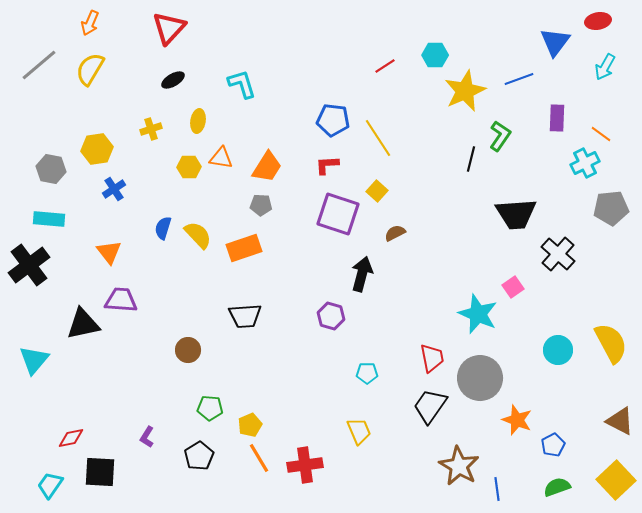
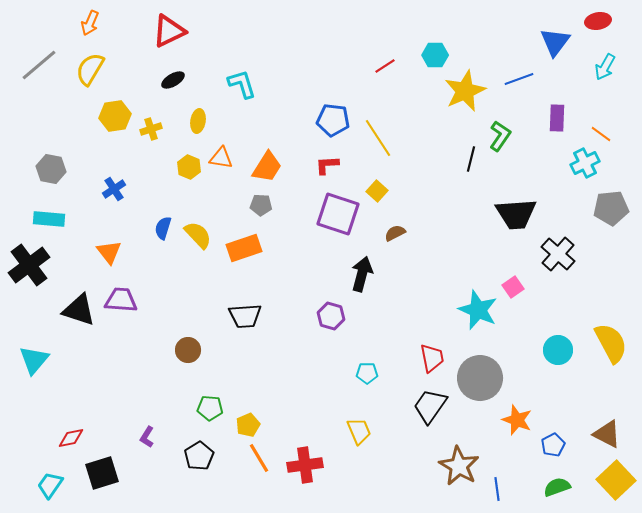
red triangle at (169, 28): moved 3 px down; rotated 21 degrees clockwise
yellow hexagon at (97, 149): moved 18 px right, 33 px up
yellow hexagon at (189, 167): rotated 25 degrees clockwise
cyan star at (478, 314): moved 4 px up
black triangle at (83, 324): moved 4 px left, 14 px up; rotated 30 degrees clockwise
brown triangle at (620, 421): moved 13 px left, 13 px down
yellow pentagon at (250, 425): moved 2 px left
black square at (100, 472): moved 2 px right, 1 px down; rotated 20 degrees counterclockwise
